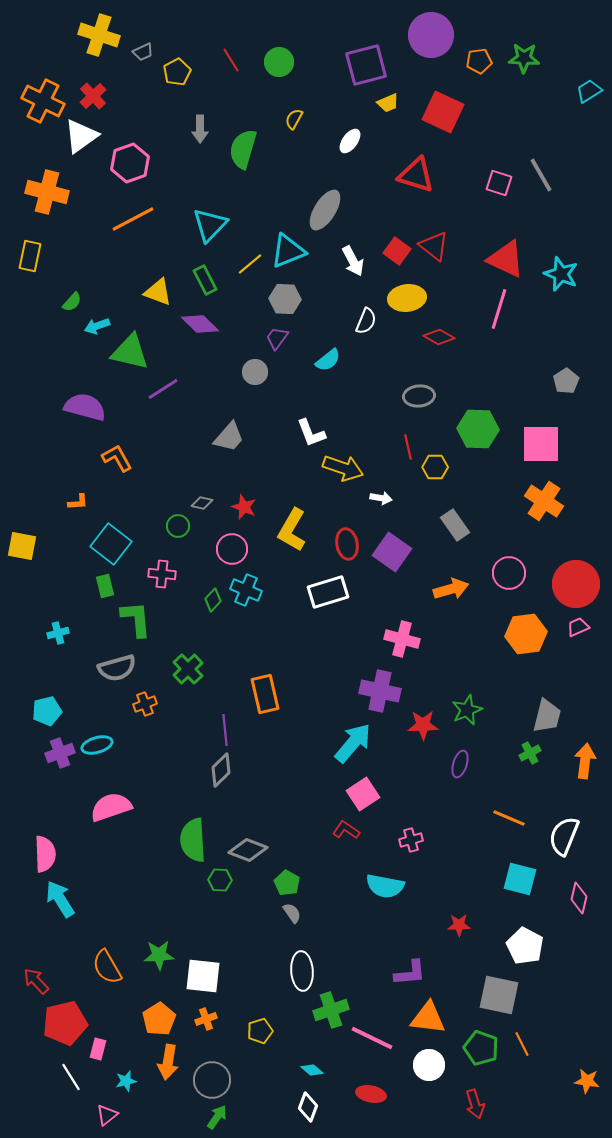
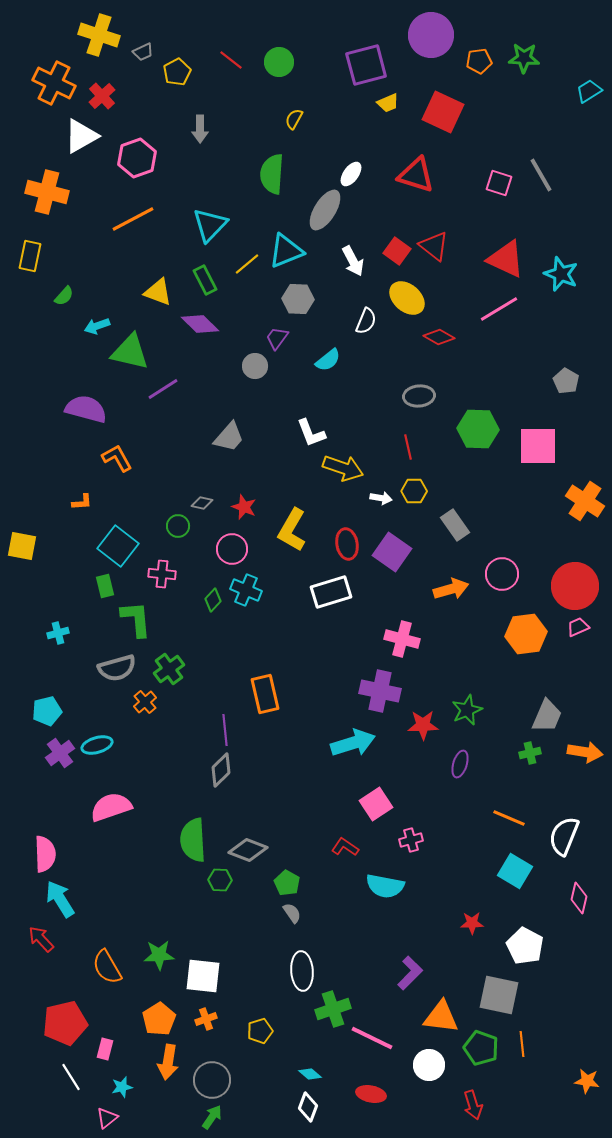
red line at (231, 60): rotated 20 degrees counterclockwise
red cross at (93, 96): moved 9 px right
orange cross at (43, 101): moved 11 px right, 18 px up
white triangle at (81, 136): rotated 6 degrees clockwise
white ellipse at (350, 141): moved 1 px right, 33 px down
green semicircle at (243, 149): moved 29 px right, 25 px down; rotated 12 degrees counterclockwise
pink hexagon at (130, 163): moved 7 px right, 5 px up
cyan triangle at (288, 251): moved 2 px left
yellow line at (250, 264): moved 3 px left
yellow ellipse at (407, 298): rotated 48 degrees clockwise
gray hexagon at (285, 299): moved 13 px right
green semicircle at (72, 302): moved 8 px left, 6 px up
pink line at (499, 309): rotated 42 degrees clockwise
gray circle at (255, 372): moved 6 px up
gray pentagon at (566, 381): rotated 10 degrees counterclockwise
purple semicircle at (85, 407): moved 1 px right, 2 px down
pink square at (541, 444): moved 3 px left, 2 px down
yellow hexagon at (435, 467): moved 21 px left, 24 px down
orange cross at (544, 501): moved 41 px right
orange L-shape at (78, 502): moved 4 px right
cyan square at (111, 544): moved 7 px right, 2 px down
pink circle at (509, 573): moved 7 px left, 1 px down
red circle at (576, 584): moved 1 px left, 2 px down
white rectangle at (328, 592): moved 3 px right
green cross at (188, 669): moved 19 px left; rotated 8 degrees clockwise
orange cross at (145, 704): moved 2 px up; rotated 20 degrees counterclockwise
gray trapezoid at (547, 716): rotated 9 degrees clockwise
cyan arrow at (353, 743): rotated 33 degrees clockwise
purple cross at (60, 753): rotated 16 degrees counterclockwise
green cross at (530, 753): rotated 15 degrees clockwise
orange arrow at (585, 761): moved 9 px up; rotated 92 degrees clockwise
pink square at (363, 794): moved 13 px right, 10 px down
red L-shape at (346, 830): moved 1 px left, 17 px down
cyan square at (520, 879): moved 5 px left, 8 px up; rotated 16 degrees clockwise
red star at (459, 925): moved 13 px right, 2 px up
purple L-shape at (410, 973): rotated 40 degrees counterclockwise
red arrow at (36, 981): moved 5 px right, 42 px up
green cross at (331, 1010): moved 2 px right, 1 px up
orange triangle at (428, 1018): moved 13 px right, 1 px up
orange line at (522, 1044): rotated 20 degrees clockwise
pink rectangle at (98, 1049): moved 7 px right
cyan diamond at (312, 1070): moved 2 px left, 4 px down
cyan star at (126, 1081): moved 4 px left, 6 px down
red arrow at (475, 1104): moved 2 px left, 1 px down
pink triangle at (107, 1115): moved 3 px down
green arrow at (217, 1117): moved 5 px left
